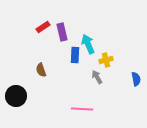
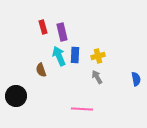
red rectangle: rotated 72 degrees counterclockwise
cyan arrow: moved 29 px left, 12 px down
yellow cross: moved 8 px left, 4 px up
